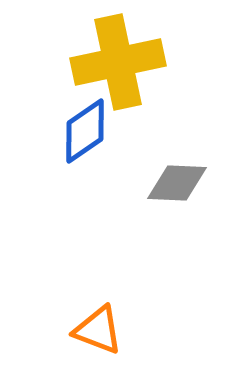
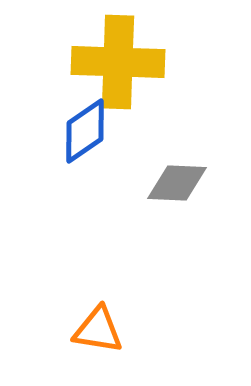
yellow cross: rotated 14 degrees clockwise
orange triangle: rotated 12 degrees counterclockwise
